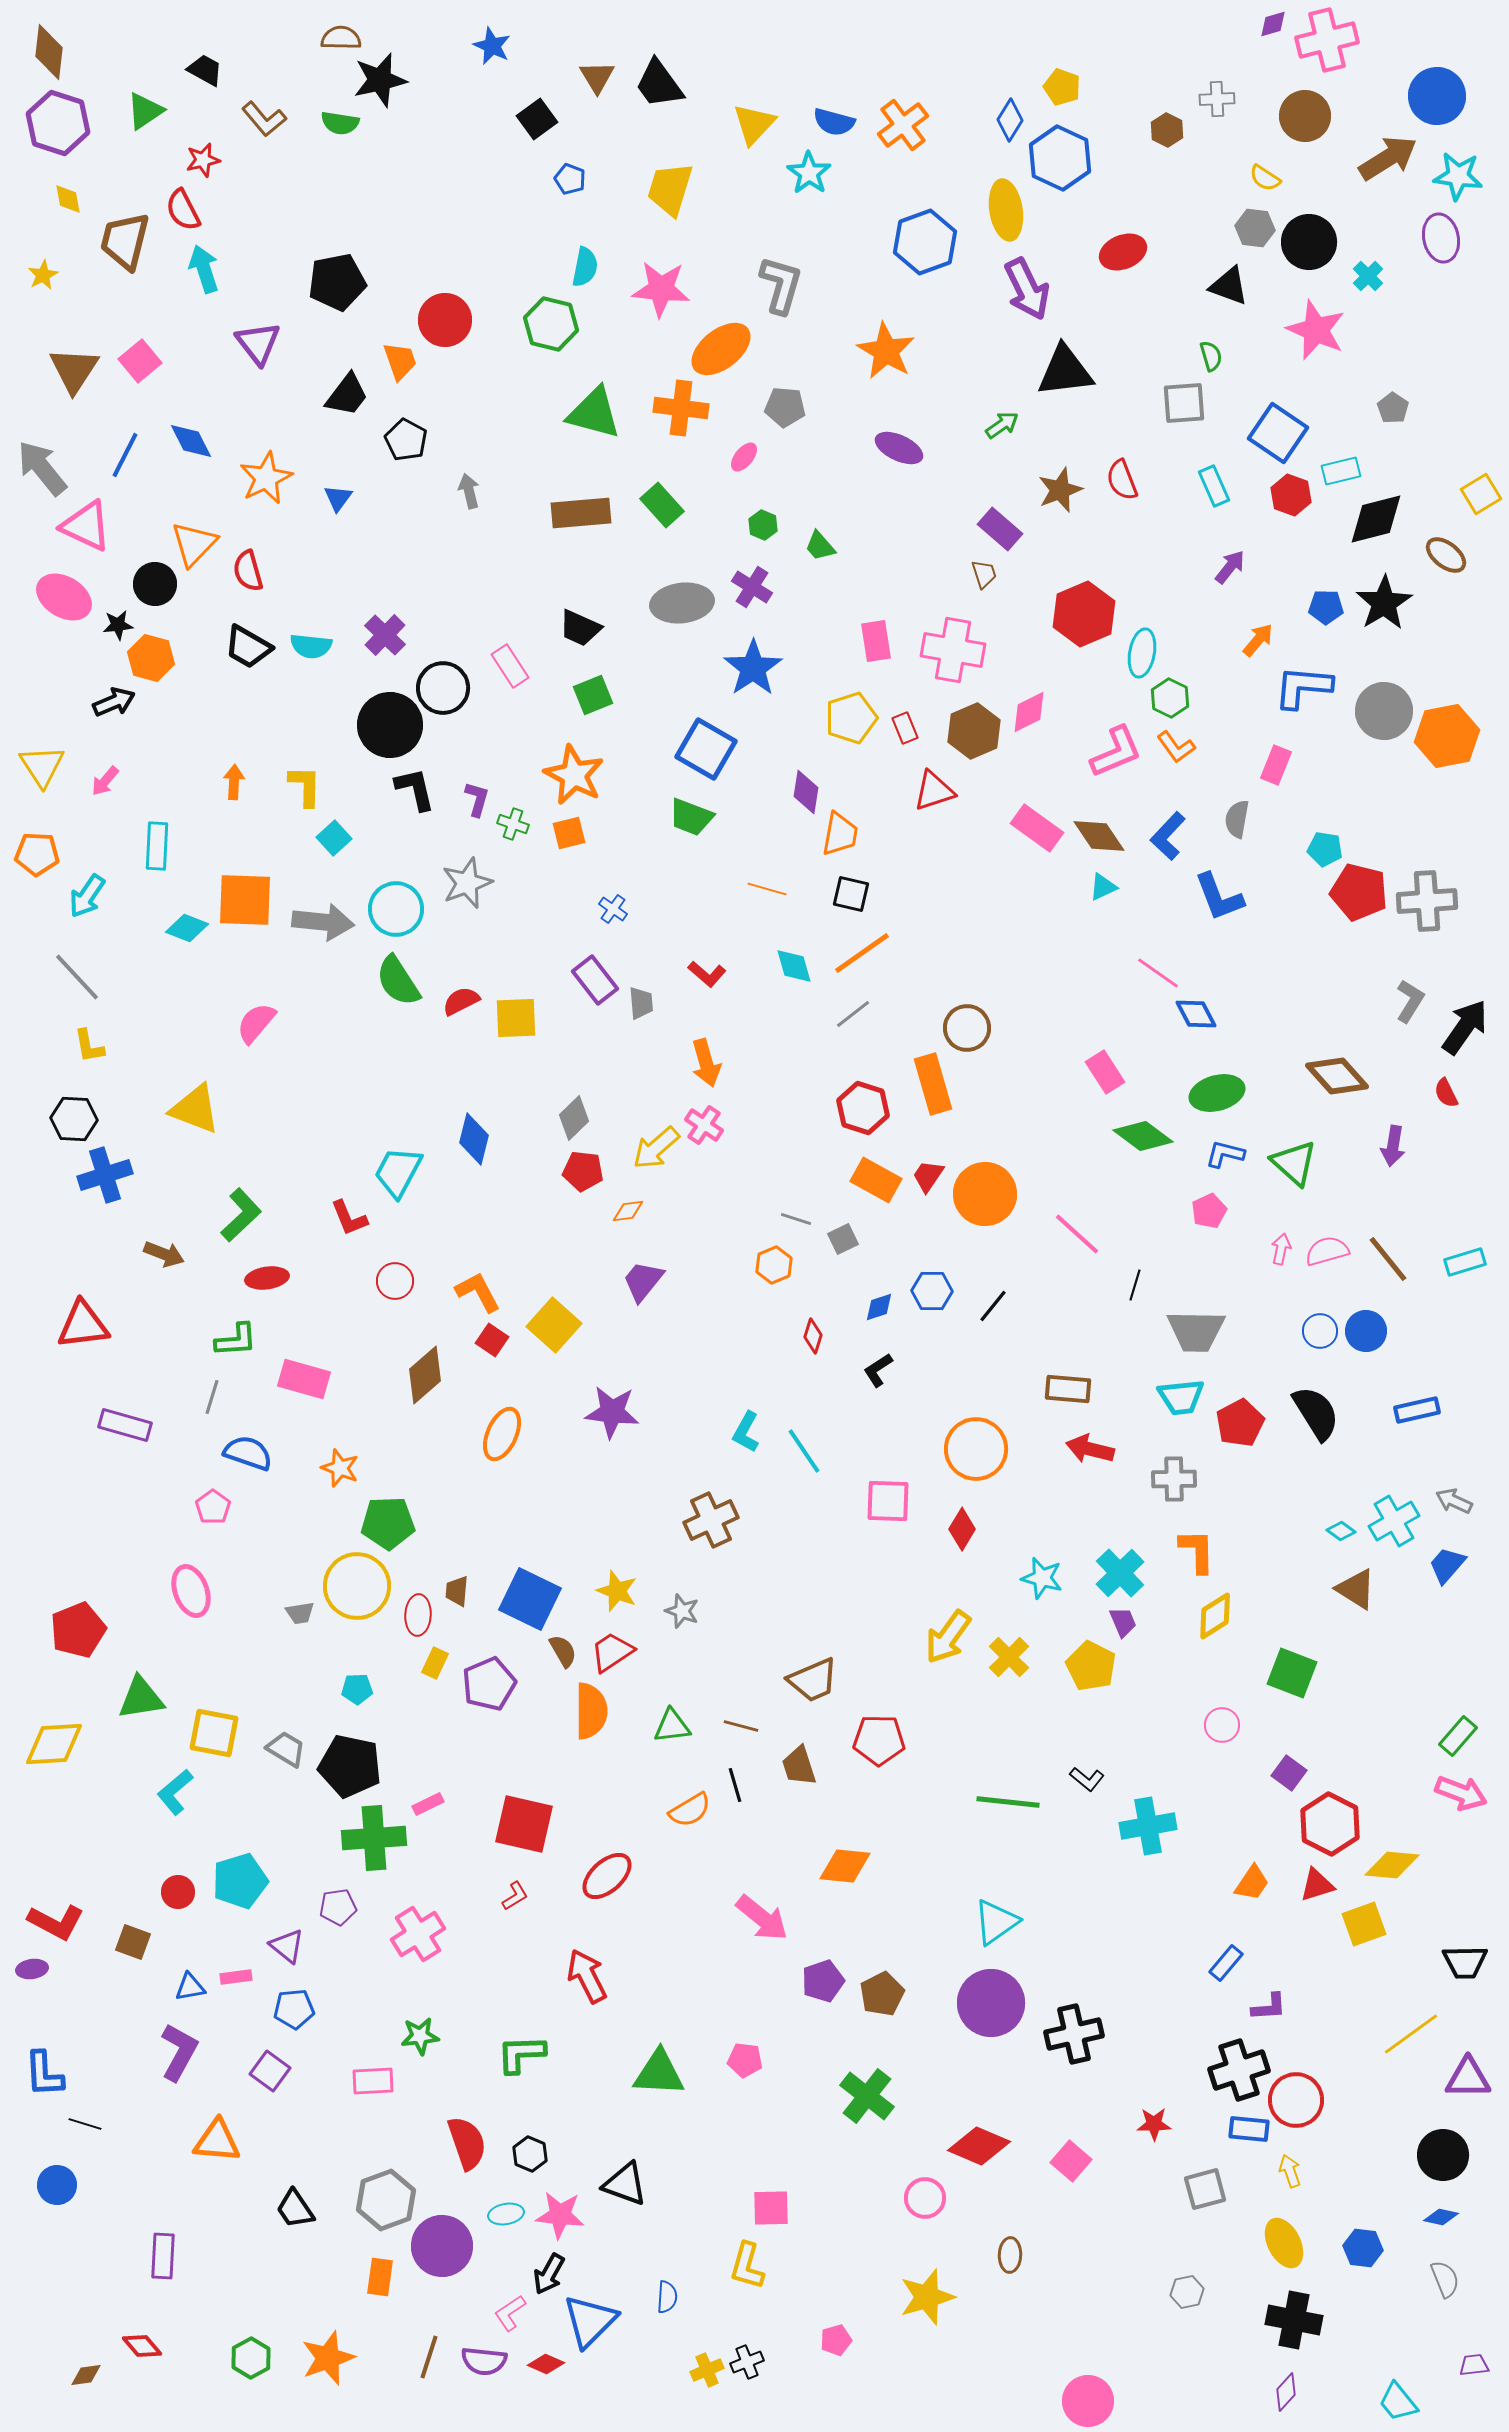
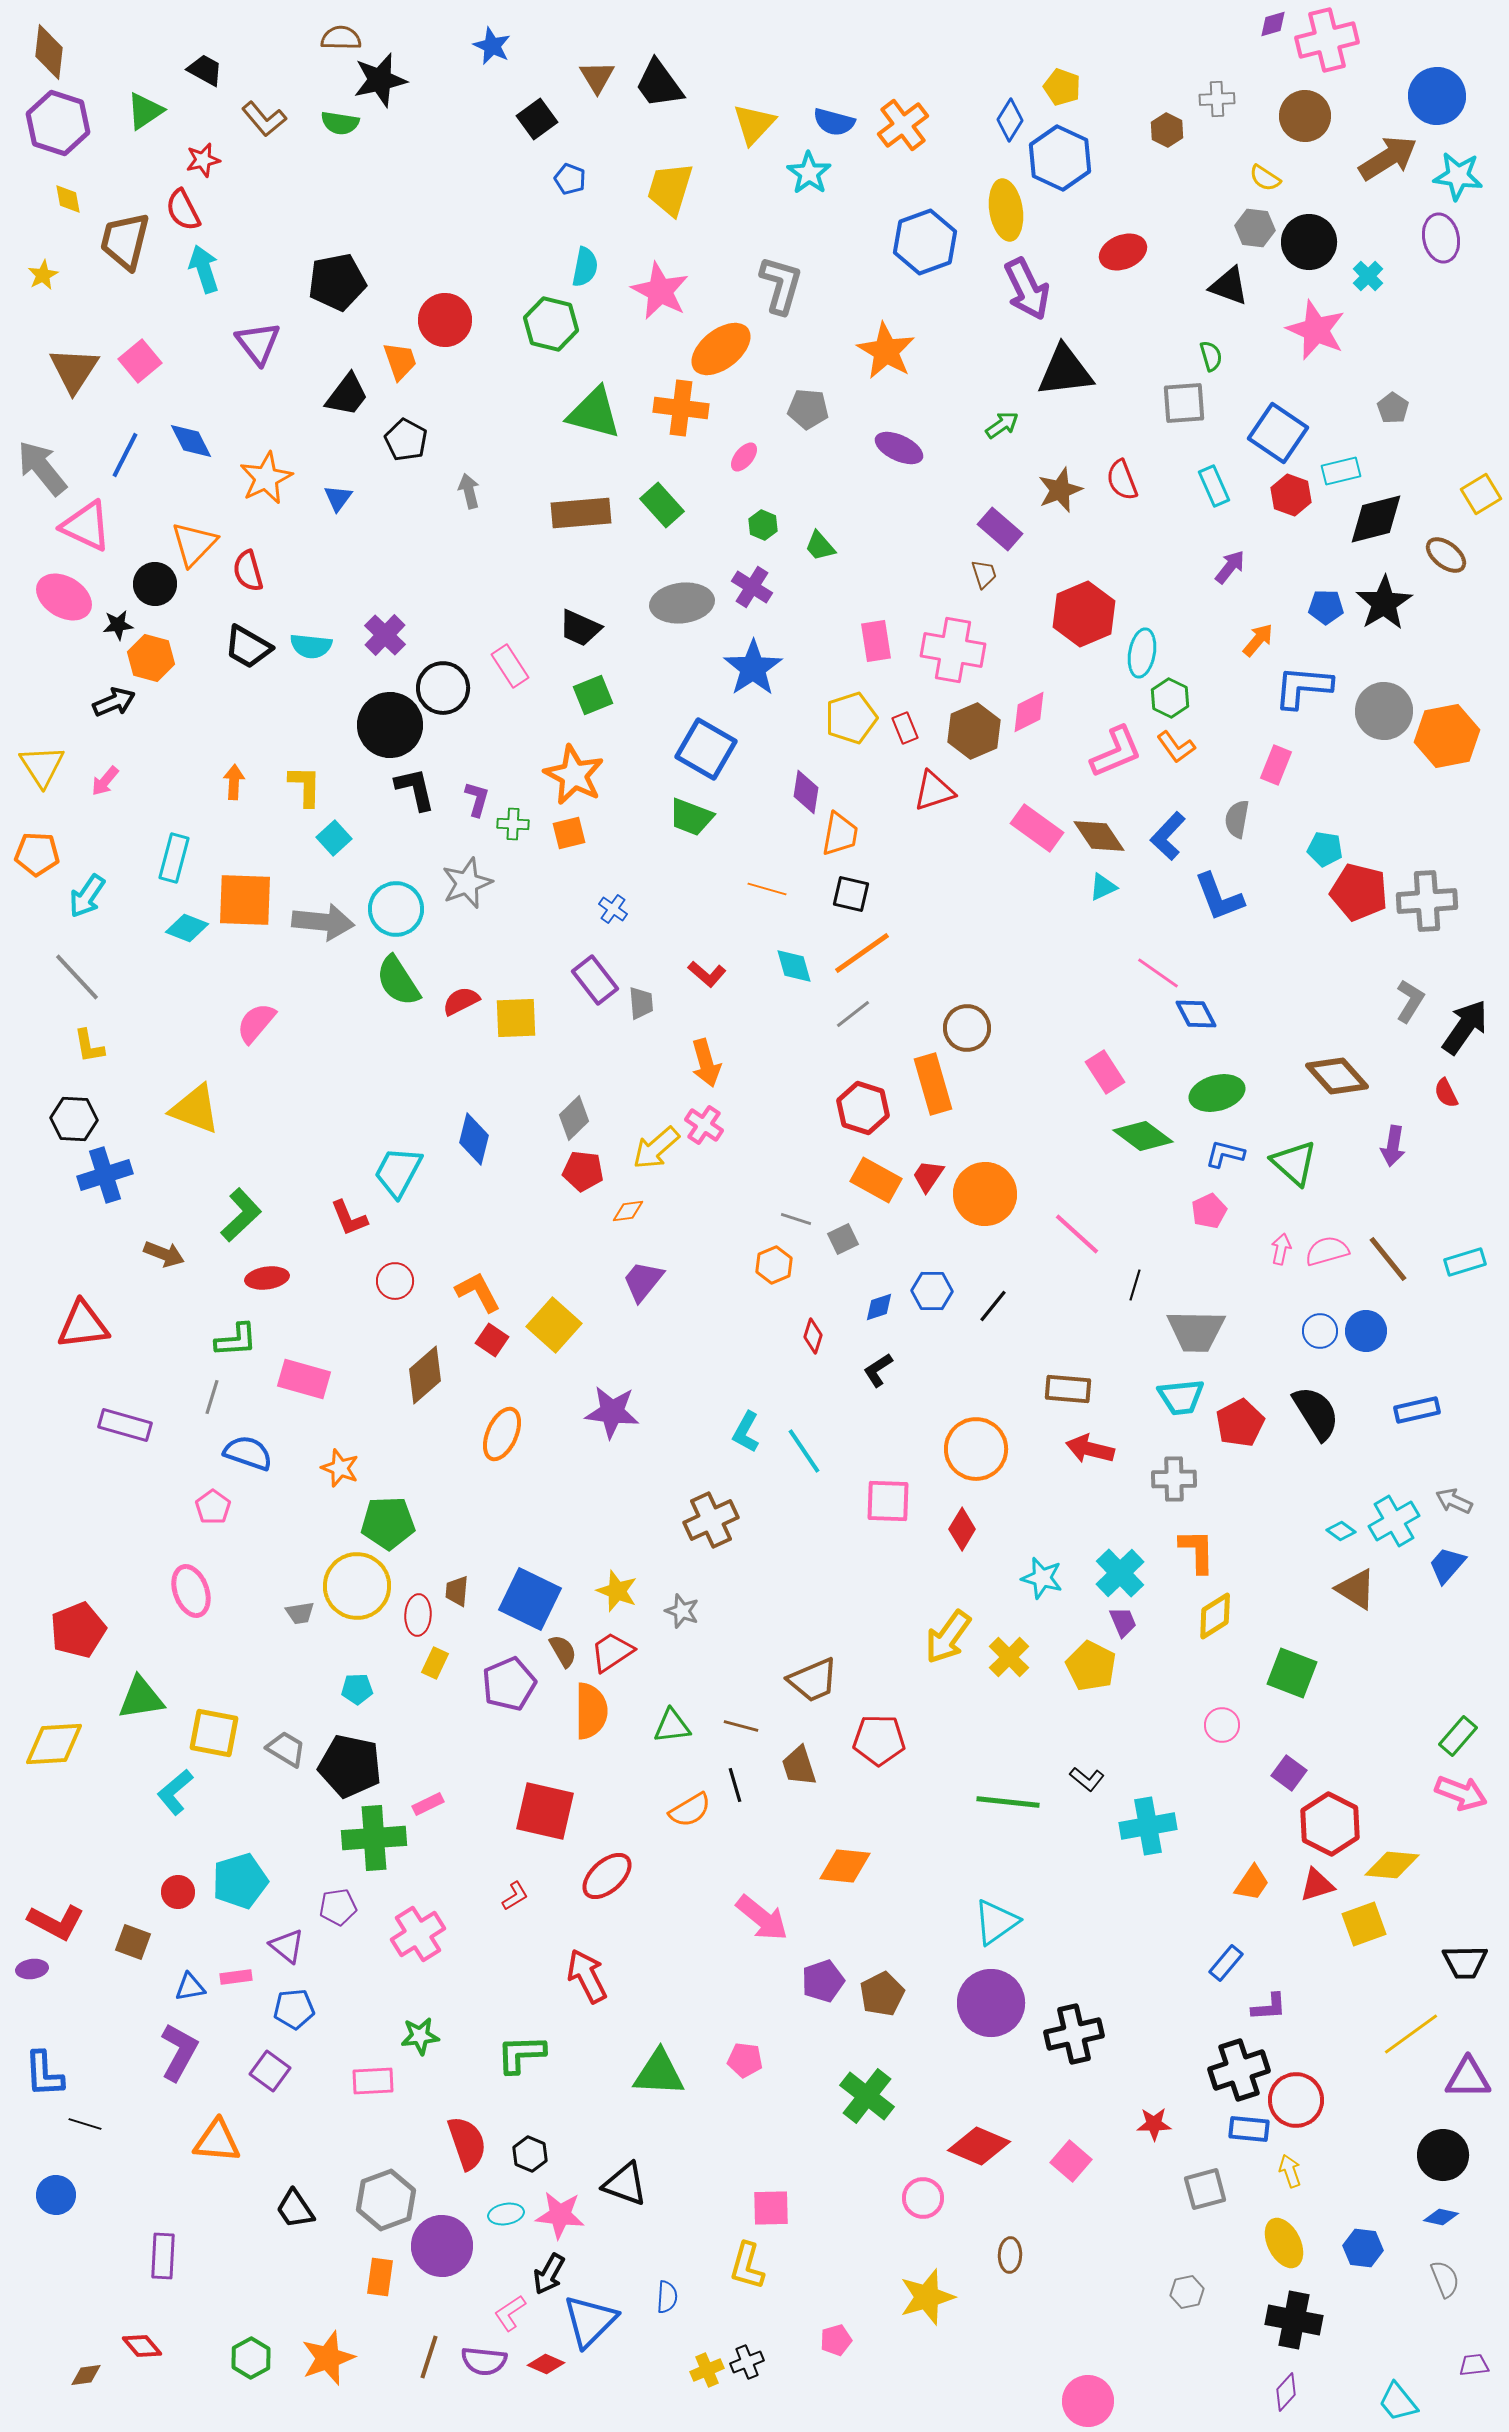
pink star at (661, 289): moved 1 px left, 2 px down; rotated 22 degrees clockwise
gray pentagon at (785, 407): moved 23 px right, 2 px down
green cross at (513, 824): rotated 16 degrees counterclockwise
cyan rectangle at (157, 846): moved 17 px right, 12 px down; rotated 12 degrees clockwise
purple pentagon at (489, 1684): moved 20 px right
red square at (524, 1824): moved 21 px right, 13 px up
blue circle at (57, 2185): moved 1 px left, 10 px down
pink circle at (925, 2198): moved 2 px left
